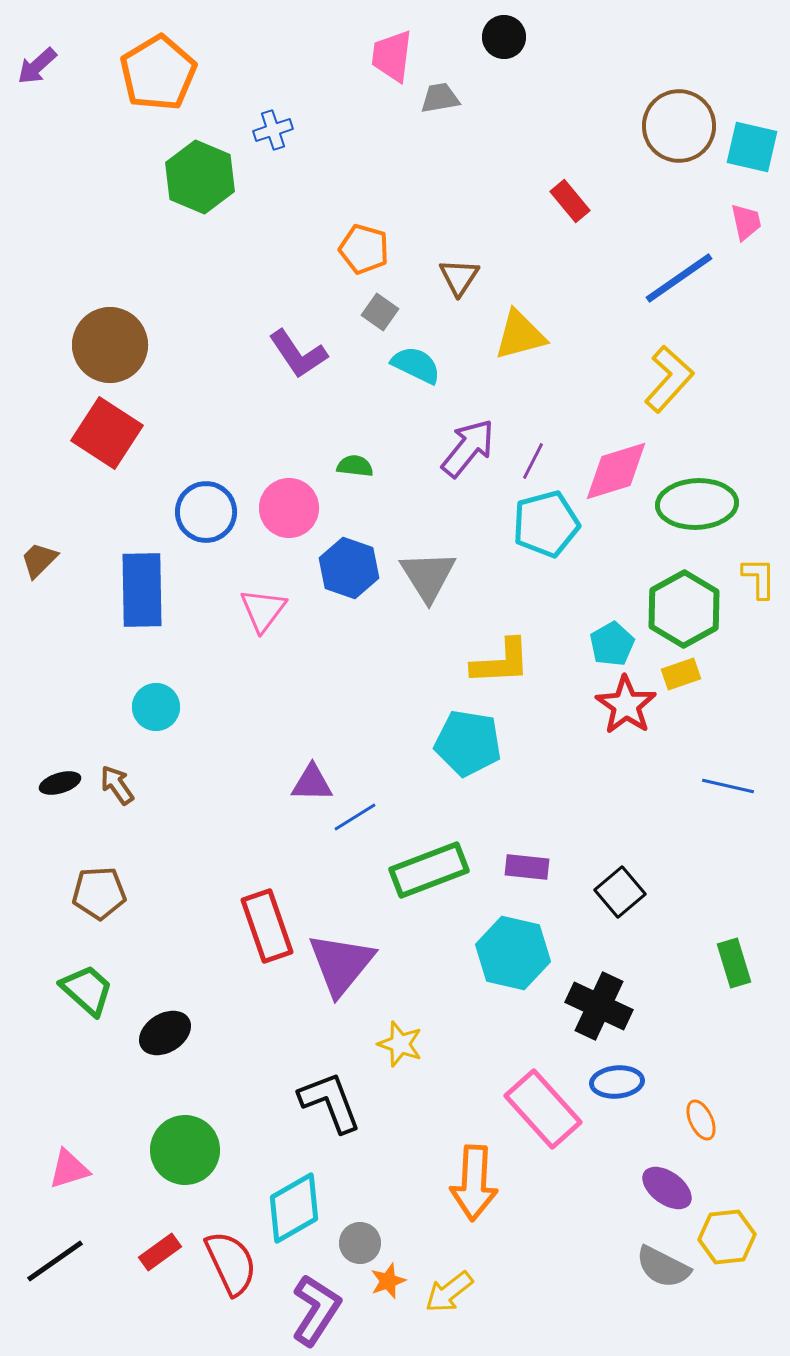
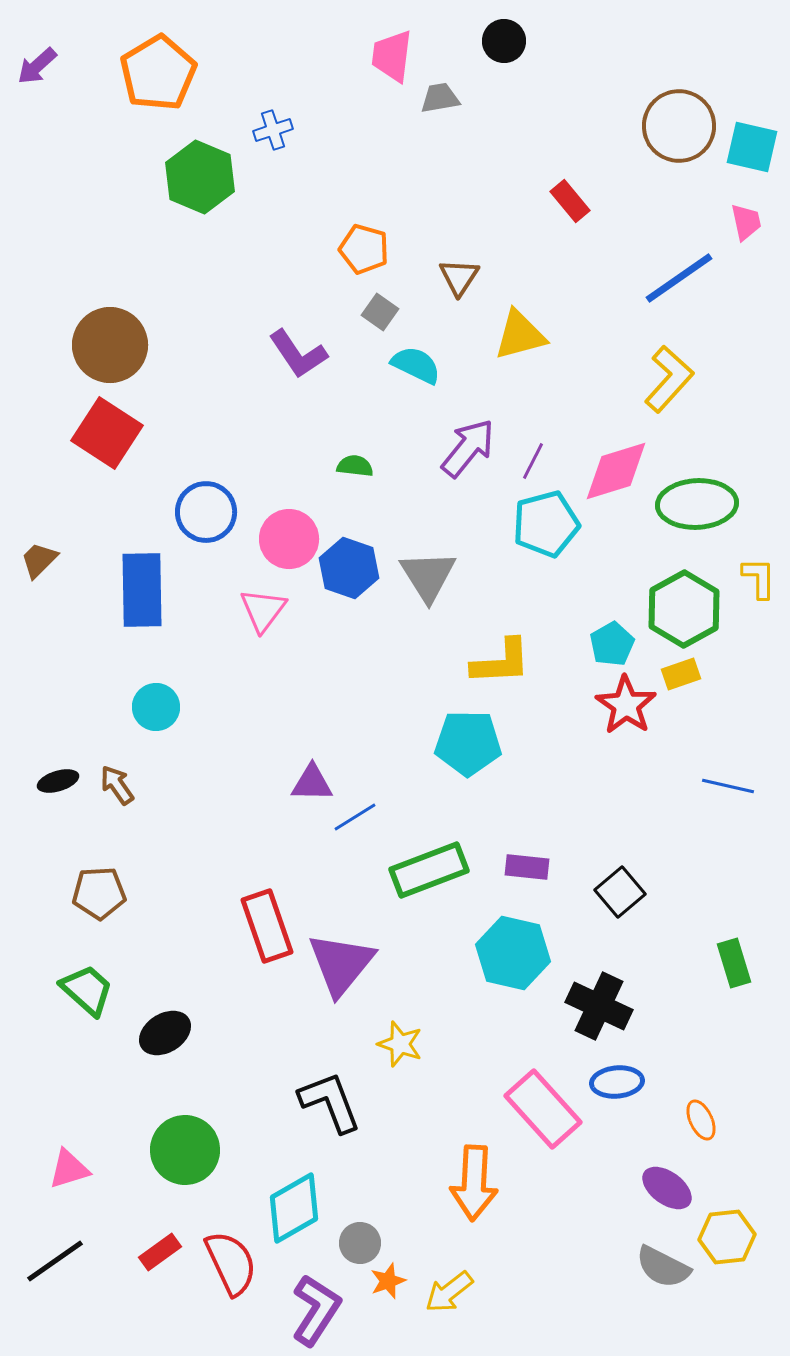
black circle at (504, 37): moved 4 px down
pink circle at (289, 508): moved 31 px down
cyan pentagon at (468, 743): rotated 8 degrees counterclockwise
black ellipse at (60, 783): moved 2 px left, 2 px up
